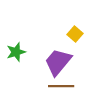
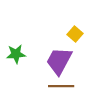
green star: moved 2 px down; rotated 12 degrees clockwise
purple trapezoid: moved 1 px right, 1 px up; rotated 12 degrees counterclockwise
